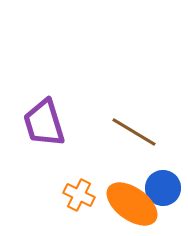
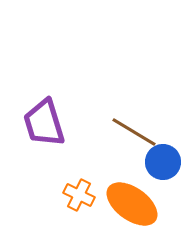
blue circle: moved 26 px up
